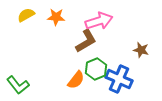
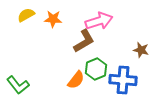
orange star: moved 3 px left, 2 px down
brown L-shape: moved 2 px left
blue cross: moved 4 px right, 1 px down; rotated 20 degrees counterclockwise
